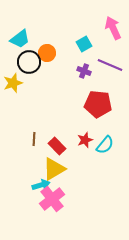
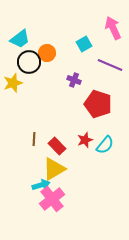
purple cross: moved 10 px left, 9 px down
red pentagon: rotated 12 degrees clockwise
